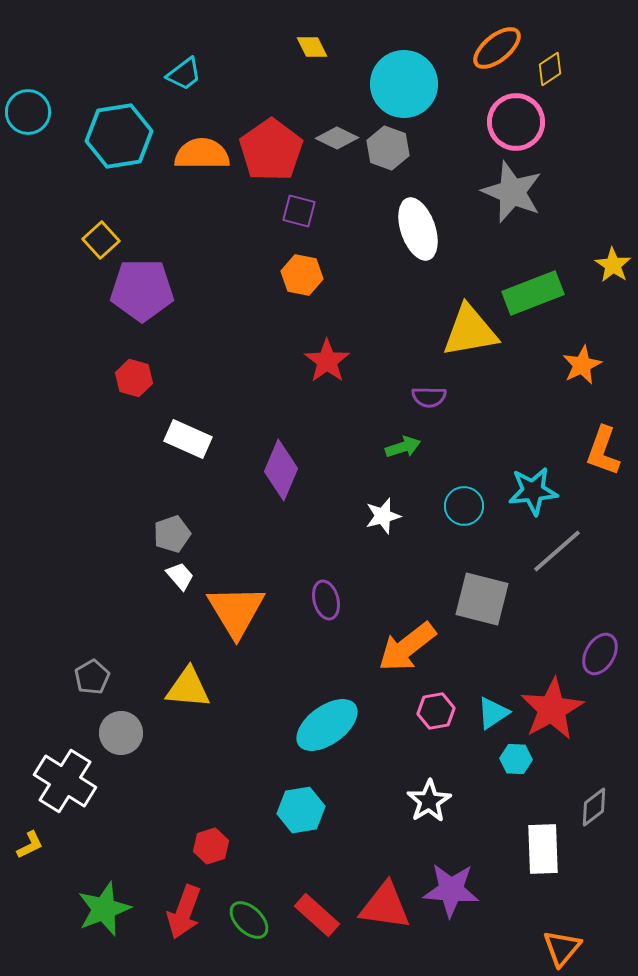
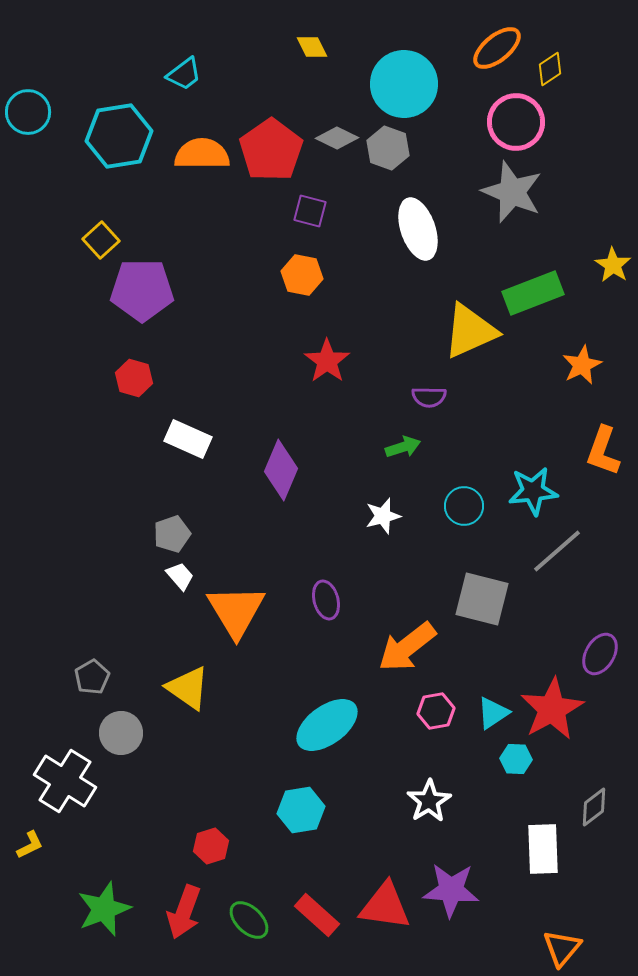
purple square at (299, 211): moved 11 px right
yellow triangle at (470, 331): rotated 14 degrees counterclockwise
yellow triangle at (188, 688): rotated 30 degrees clockwise
